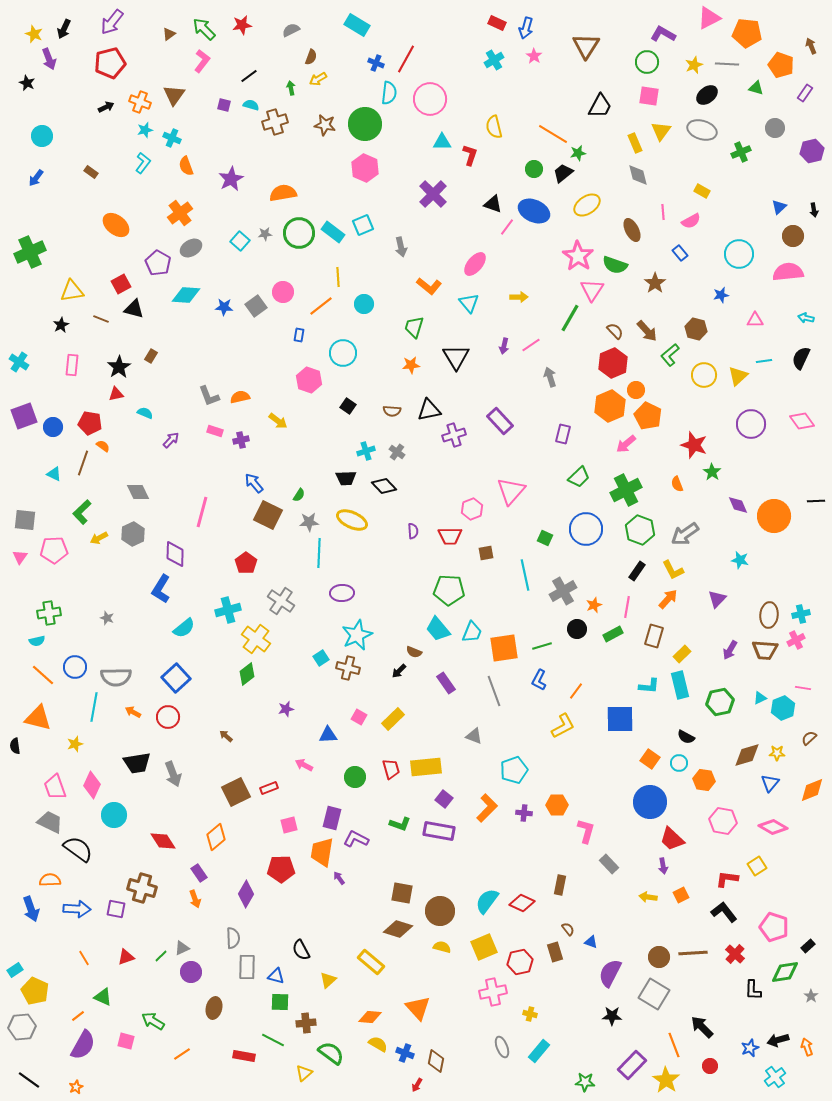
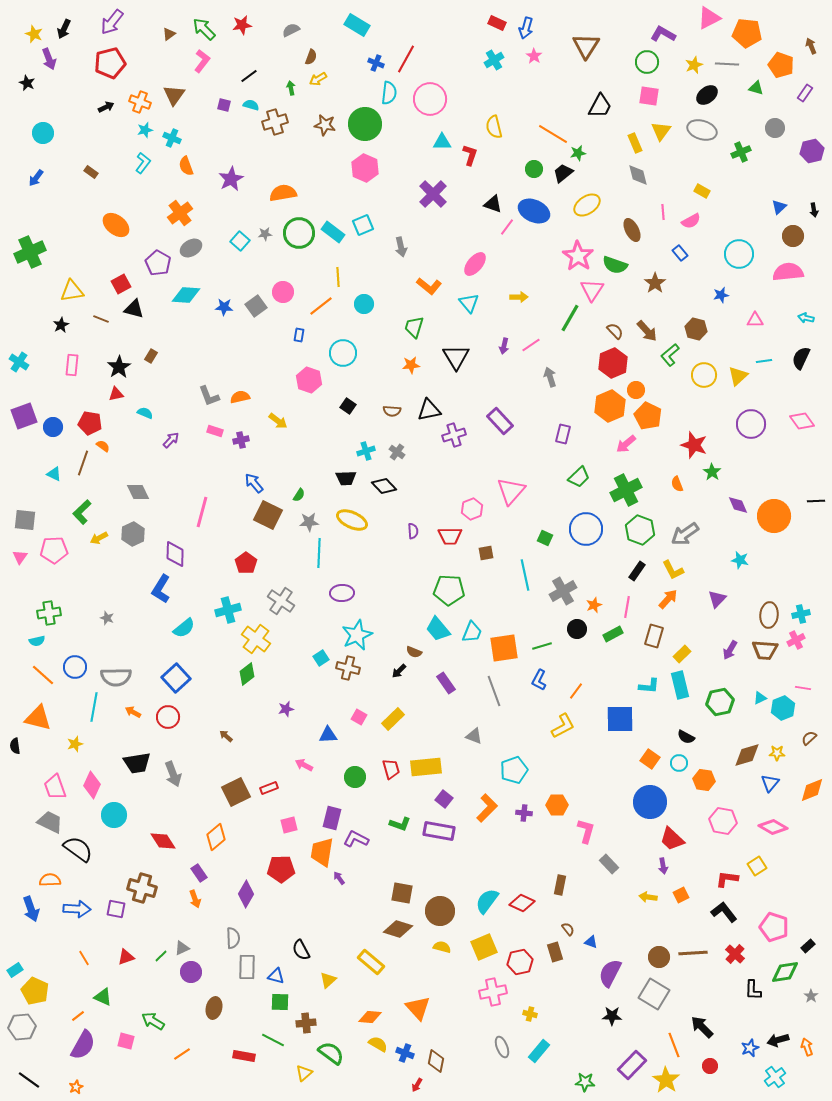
cyan circle at (42, 136): moved 1 px right, 3 px up
